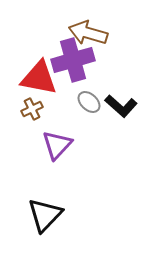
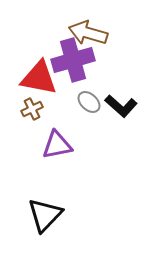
purple triangle: rotated 36 degrees clockwise
